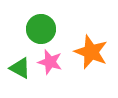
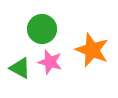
green circle: moved 1 px right
orange star: moved 1 px right, 2 px up
